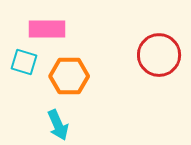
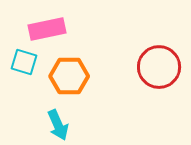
pink rectangle: rotated 12 degrees counterclockwise
red circle: moved 12 px down
